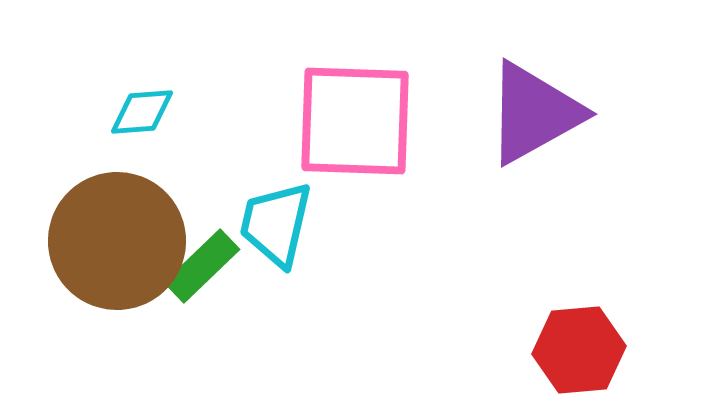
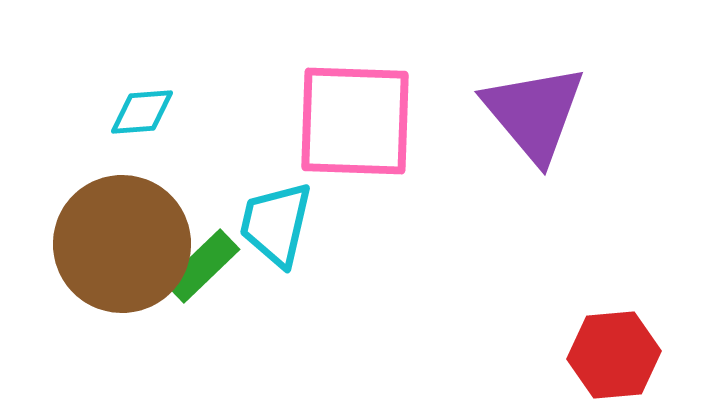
purple triangle: rotated 41 degrees counterclockwise
brown circle: moved 5 px right, 3 px down
red hexagon: moved 35 px right, 5 px down
